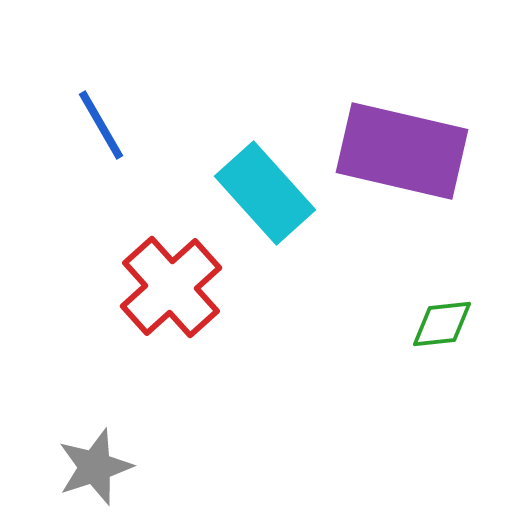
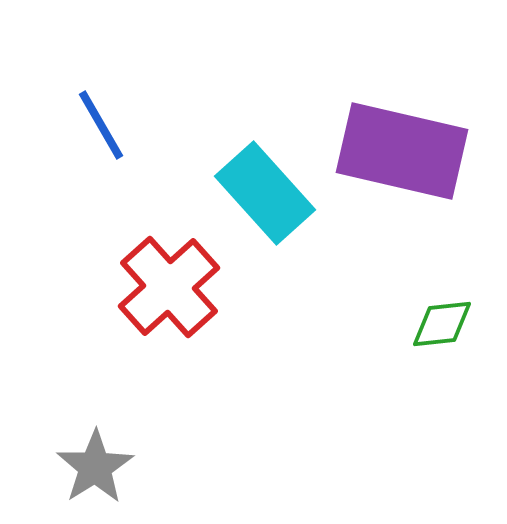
red cross: moved 2 px left
gray star: rotated 14 degrees counterclockwise
